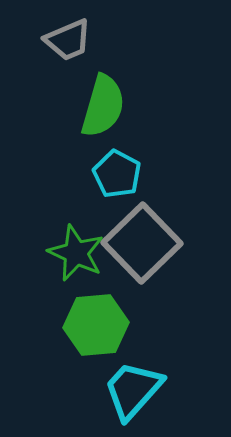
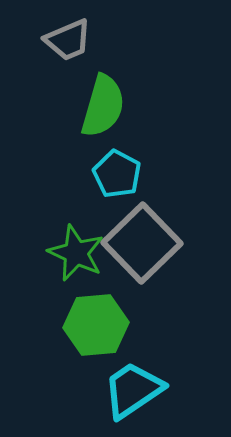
cyan trapezoid: rotated 14 degrees clockwise
